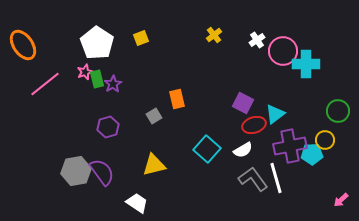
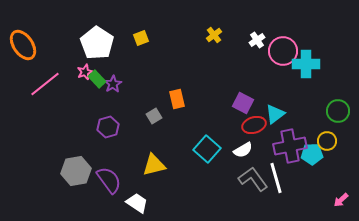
green rectangle: rotated 30 degrees counterclockwise
yellow circle: moved 2 px right, 1 px down
purple semicircle: moved 7 px right, 8 px down
